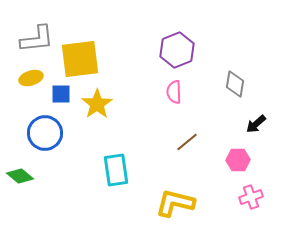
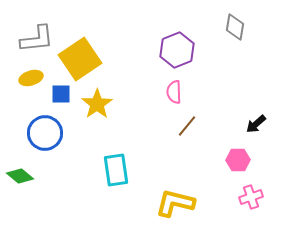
yellow square: rotated 27 degrees counterclockwise
gray diamond: moved 57 px up
brown line: moved 16 px up; rotated 10 degrees counterclockwise
